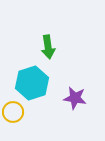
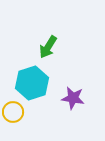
green arrow: rotated 40 degrees clockwise
purple star: moved 2 px left
